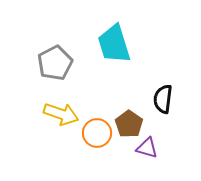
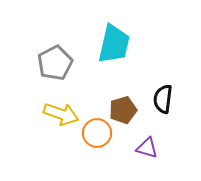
cyan trapezoid: rotated 150 degrees counterclockwise
brown pentagon: moved 6 px left, 14 px up; rotated 20 degrees clockwise
